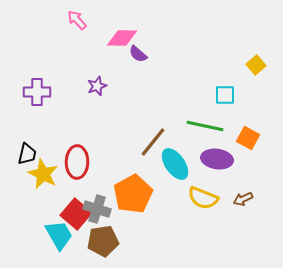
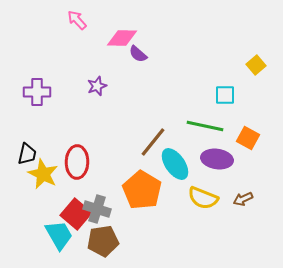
orange pentagon: moved 9 px right, 4 px up; rotated 12 degrees counterclockwise
